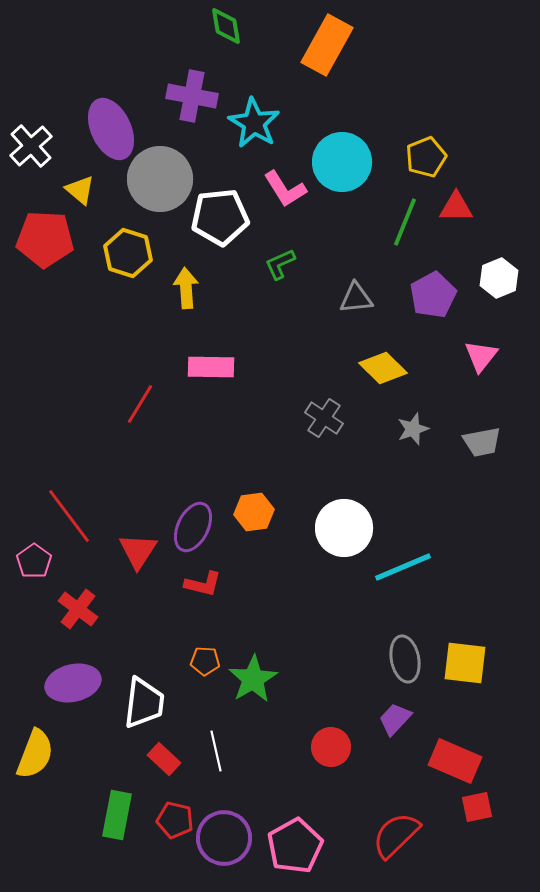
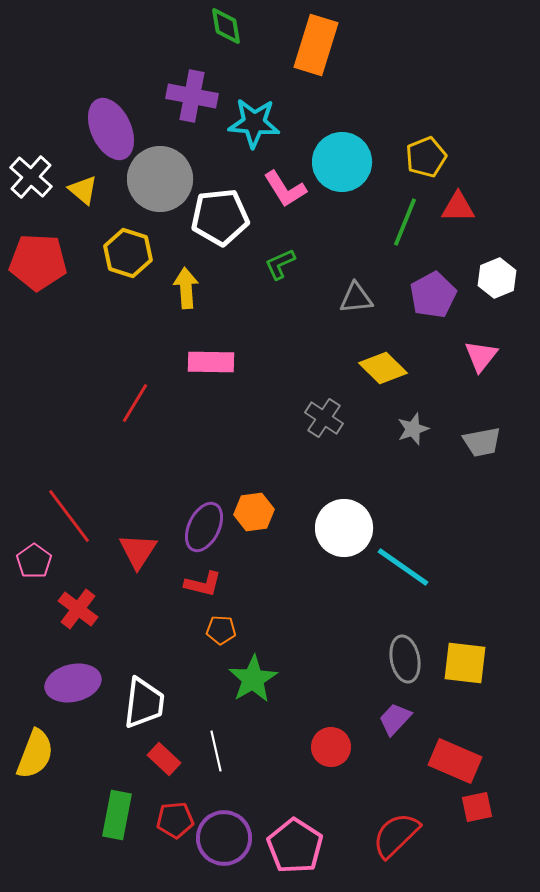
orange rectangle at (327, 45): moved 11 px left; rotated 12 degrees counterclockwise
cyan star at (254, 123): rotated 27 degrees counterclockwise
white cross at (31, 146): moved 31 px down; rotated 6 degrees counterclockwise
yellow triangle at (80, 190): moved 3 px right
red triangle at (456, 207): moved 2 px right
red pentagon at (45, 239): moved 7 px left, 23 px down
white hexagon at (499, 278): moved 2 px left
pink rectangle at (211, 367): moved 5 px up
red line at (140, 404): moved 5 px left, 1 px up
purple ellipse at (193, 527): moved 11 px right
cyan line at (403, 567): rotated 58 degrees clockwise
orange pentagon at (205, 661): moved 16 px right, 31 px up
red pentagon at (175, 820): rotated 18 degrees counterclockwise
pink pentagon at (295, 846): rotated 10 degrees counterclockwise
